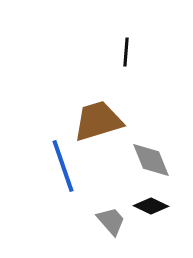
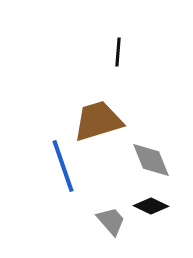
black line: moved 8 px left
